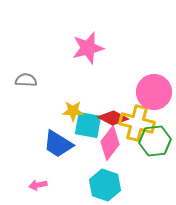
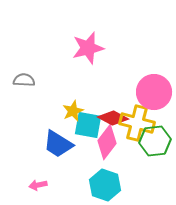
gray semicircle: moved 2 px left
yellow star: rotated 25 degrees counterclockwise
pink diamond: moved 3 px left, 1 px up
